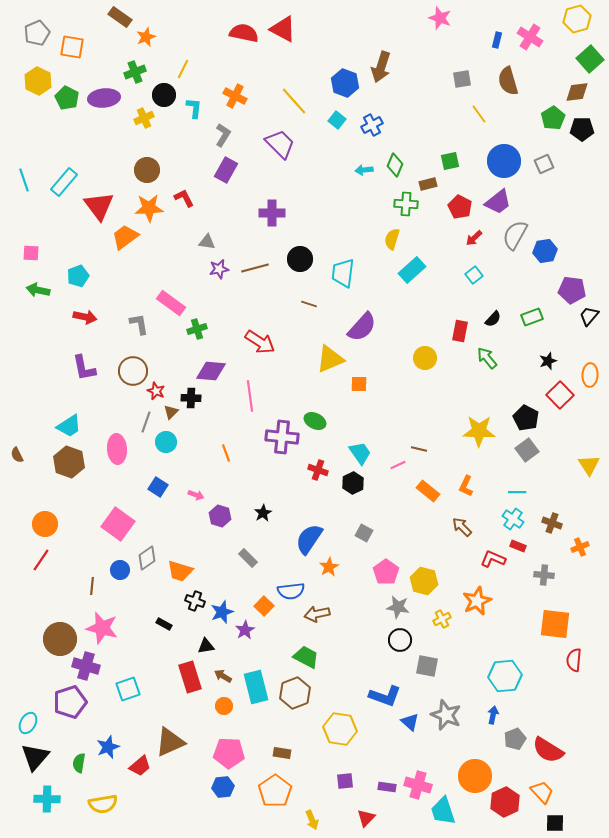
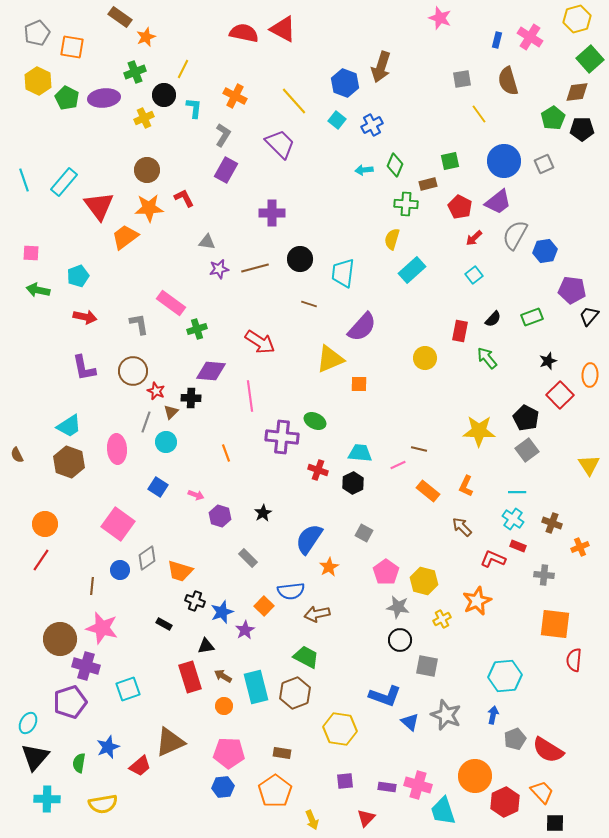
cyan trapezoid at (360, 453): rotated 50 degrees counterclockwise
